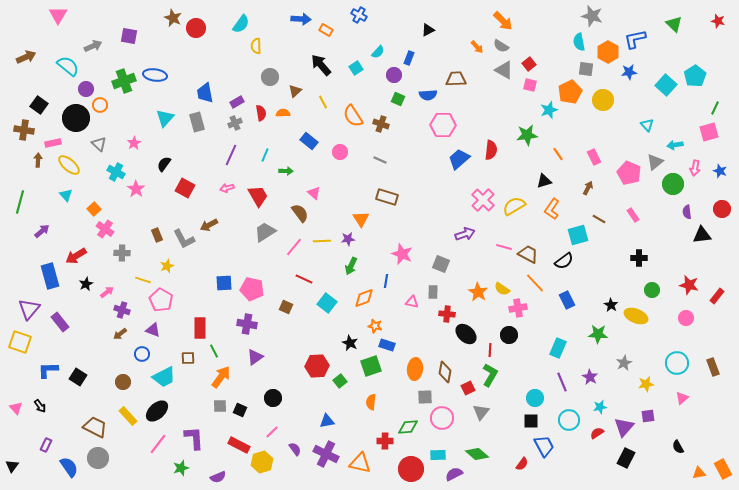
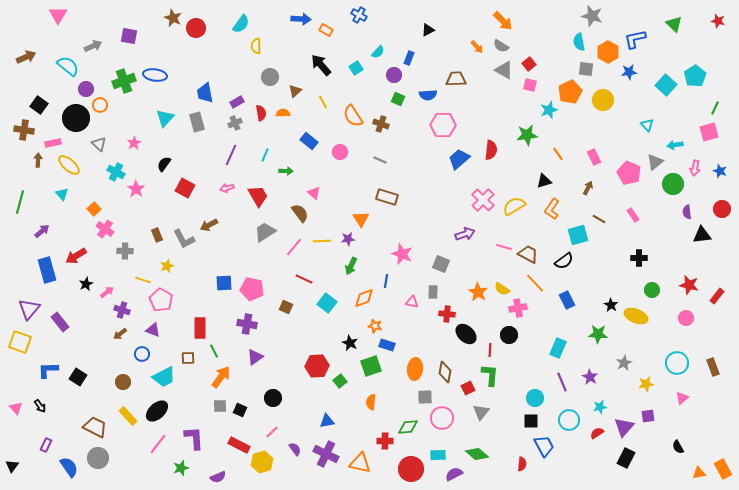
cyan triangle at (66, 195): moved 4 px left, 1 px up
gray cross at (122, 253): moved 3 px right, 2 px up
blue rectangle at (50, 276): moved 3 px left, 6 px up
green L-shape at (490, 375): rotated 25 degrees counterclockwise
red semicircle at (522, 464): rotated 32 degrees counterclockwise
